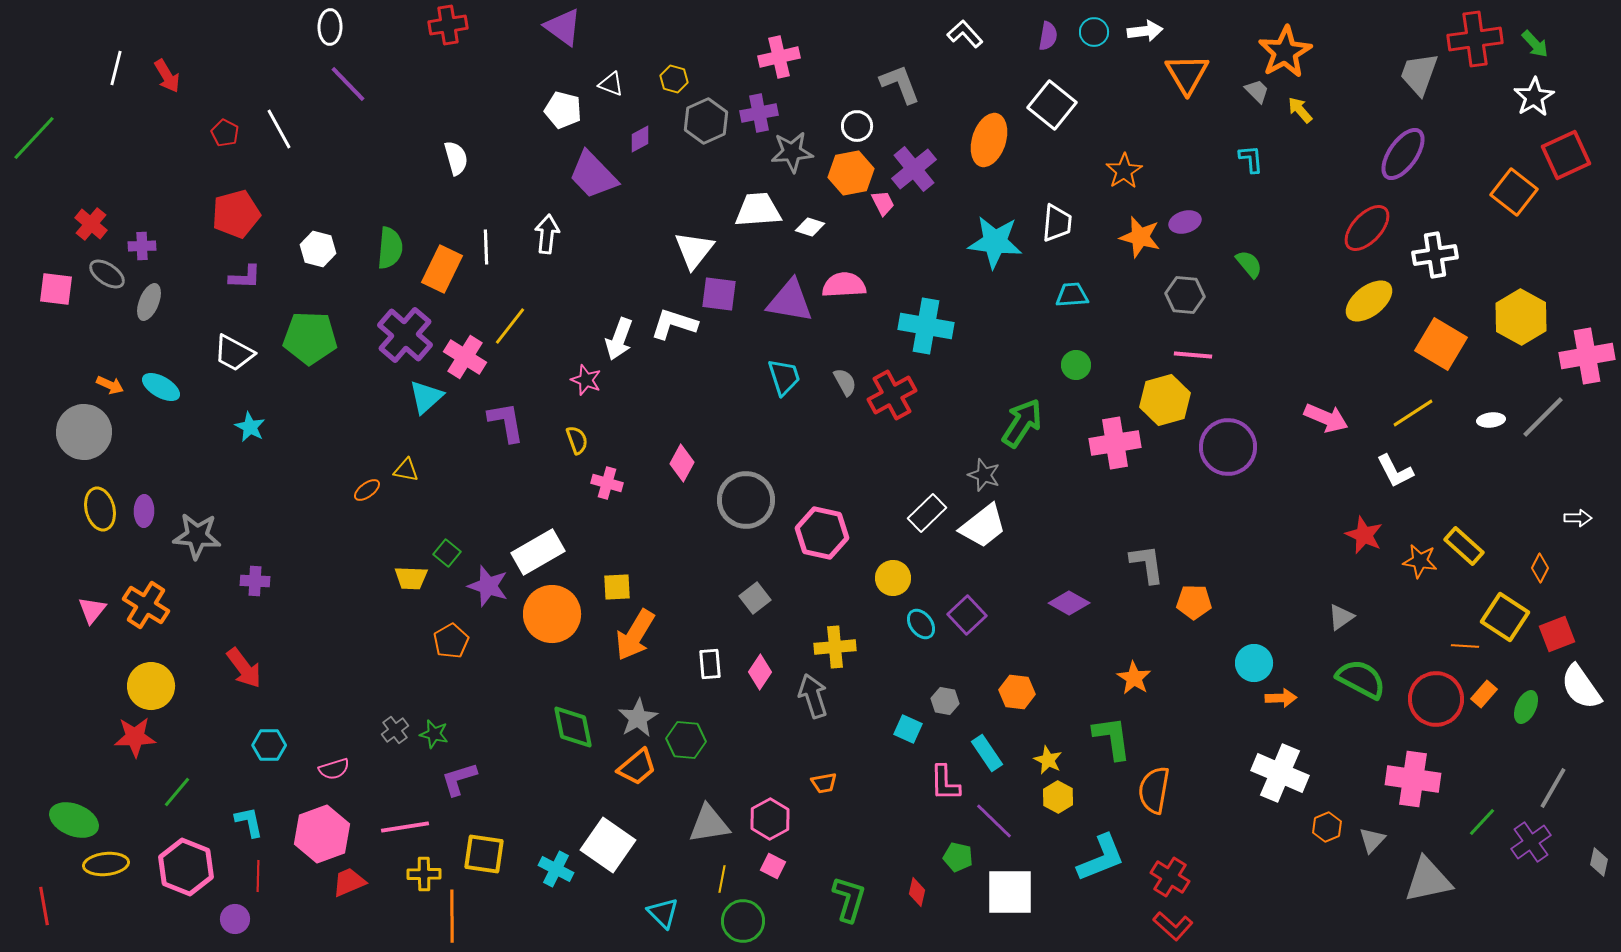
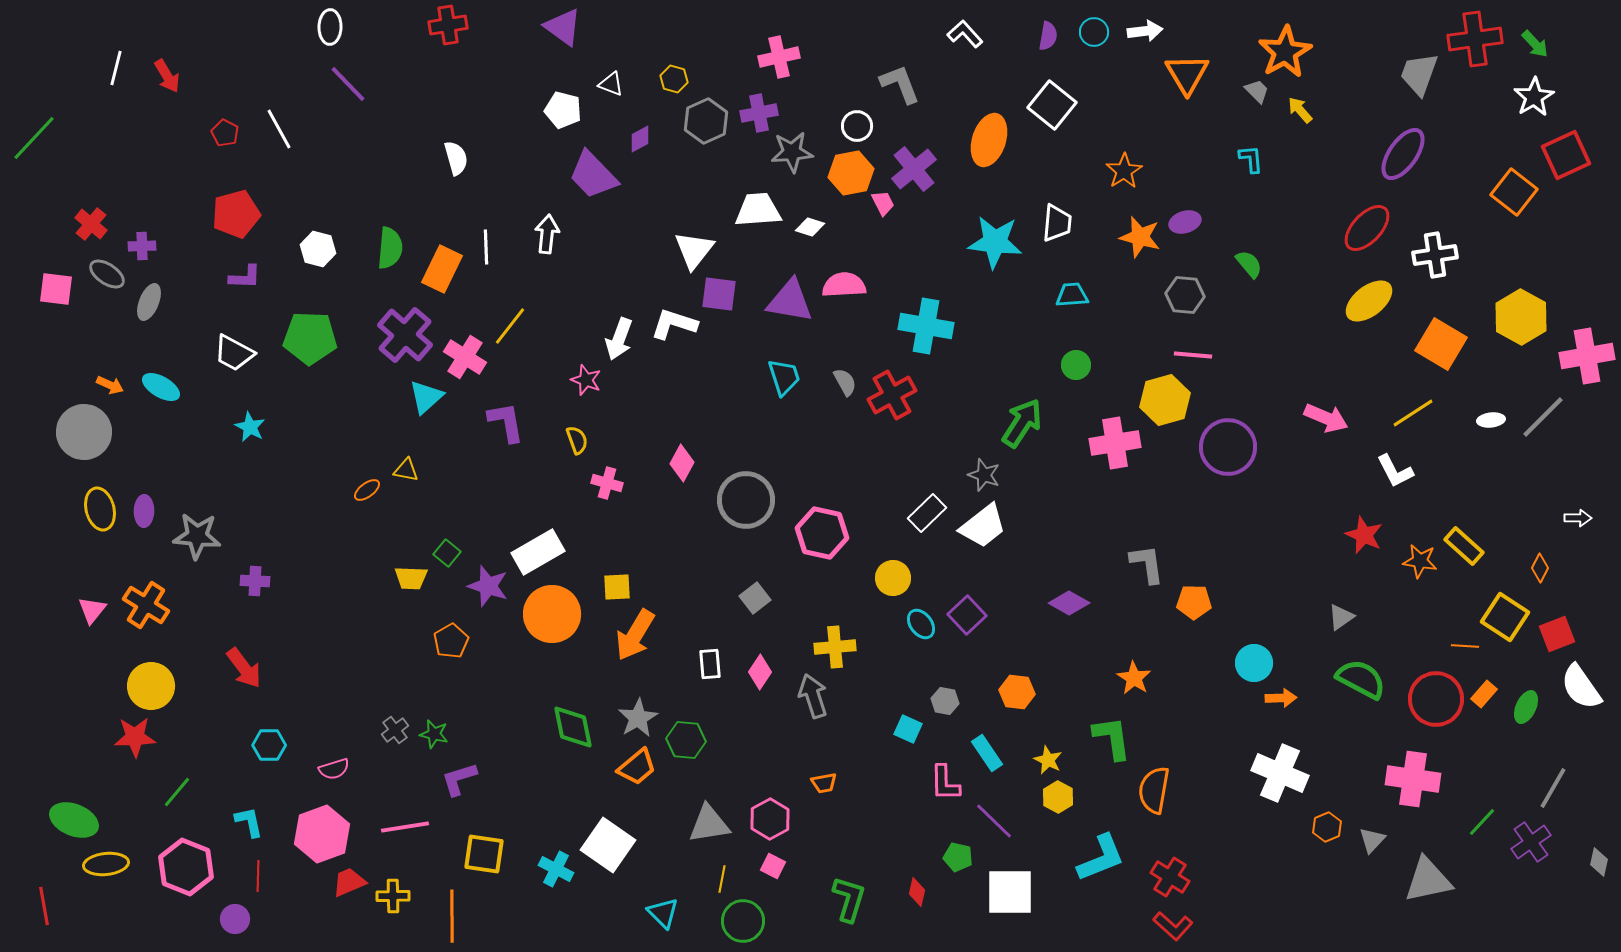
yellow cross at (424, 874): moved 31 px left, 22 px down
